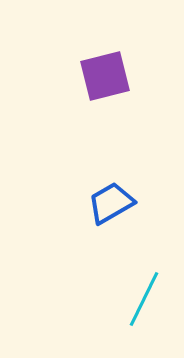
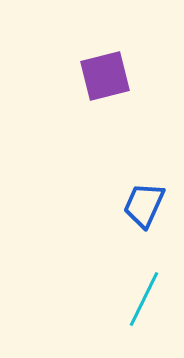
blue trapezoid: moved 33 px right, 2 px down; rotated 36 degrees counterclockwise
